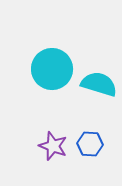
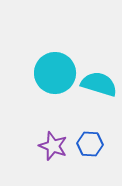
cyan circle: moved 3 px right, 4 px down
